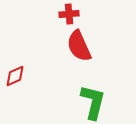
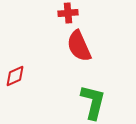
red cross: moved 1 px left, 1 px up
